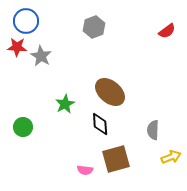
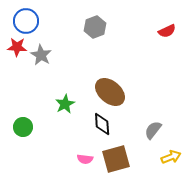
gray hexagon: moved 1 px right
red semicircle: rotated 12 degrees clockwise
gray star: moved 1 px up
black diamond: moved 2 px right
gray semicircle: rotated 36 degrees clockwise
pink semicircle: moved 11 px up
